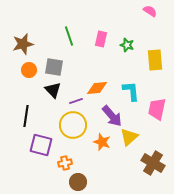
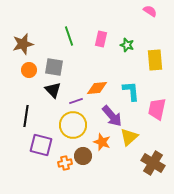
brown circle: moved 5 px right, 26 px up
